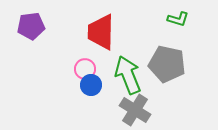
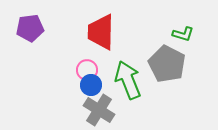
green L-shape: moved 5 px right, 15 px down
purple pentagon: moved 1 px left, 2 px down
gray pentagon: rotated 15 degrees clockwise
pink circle: moved 2 px right, 1 px down
green arrow: moved 5 px down
gray cross: moved 36 px left
